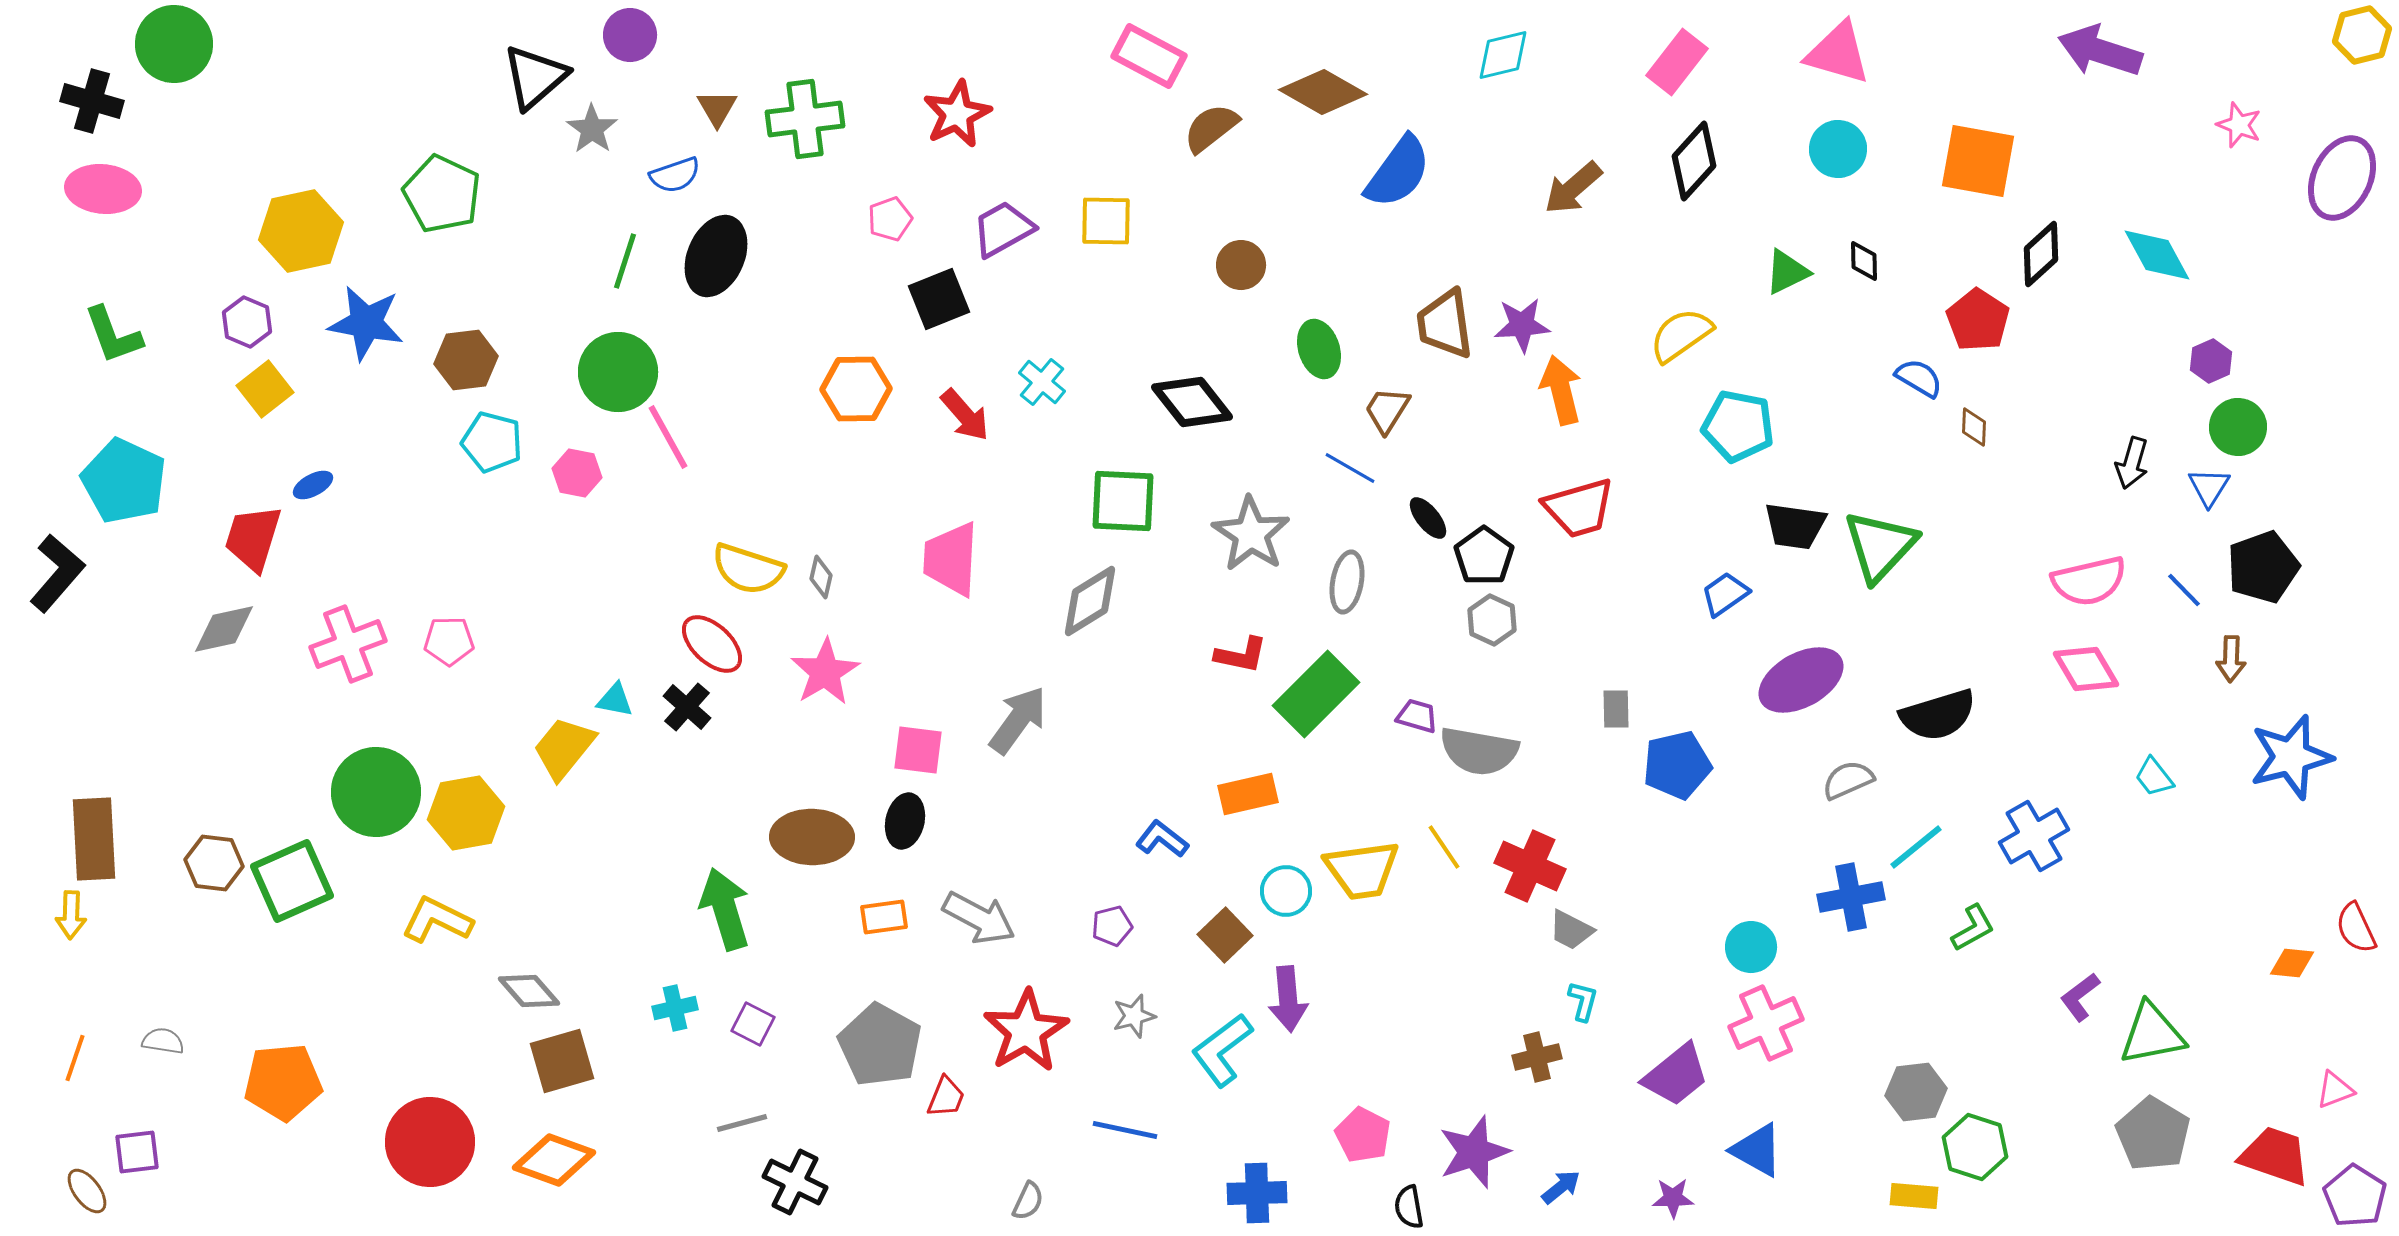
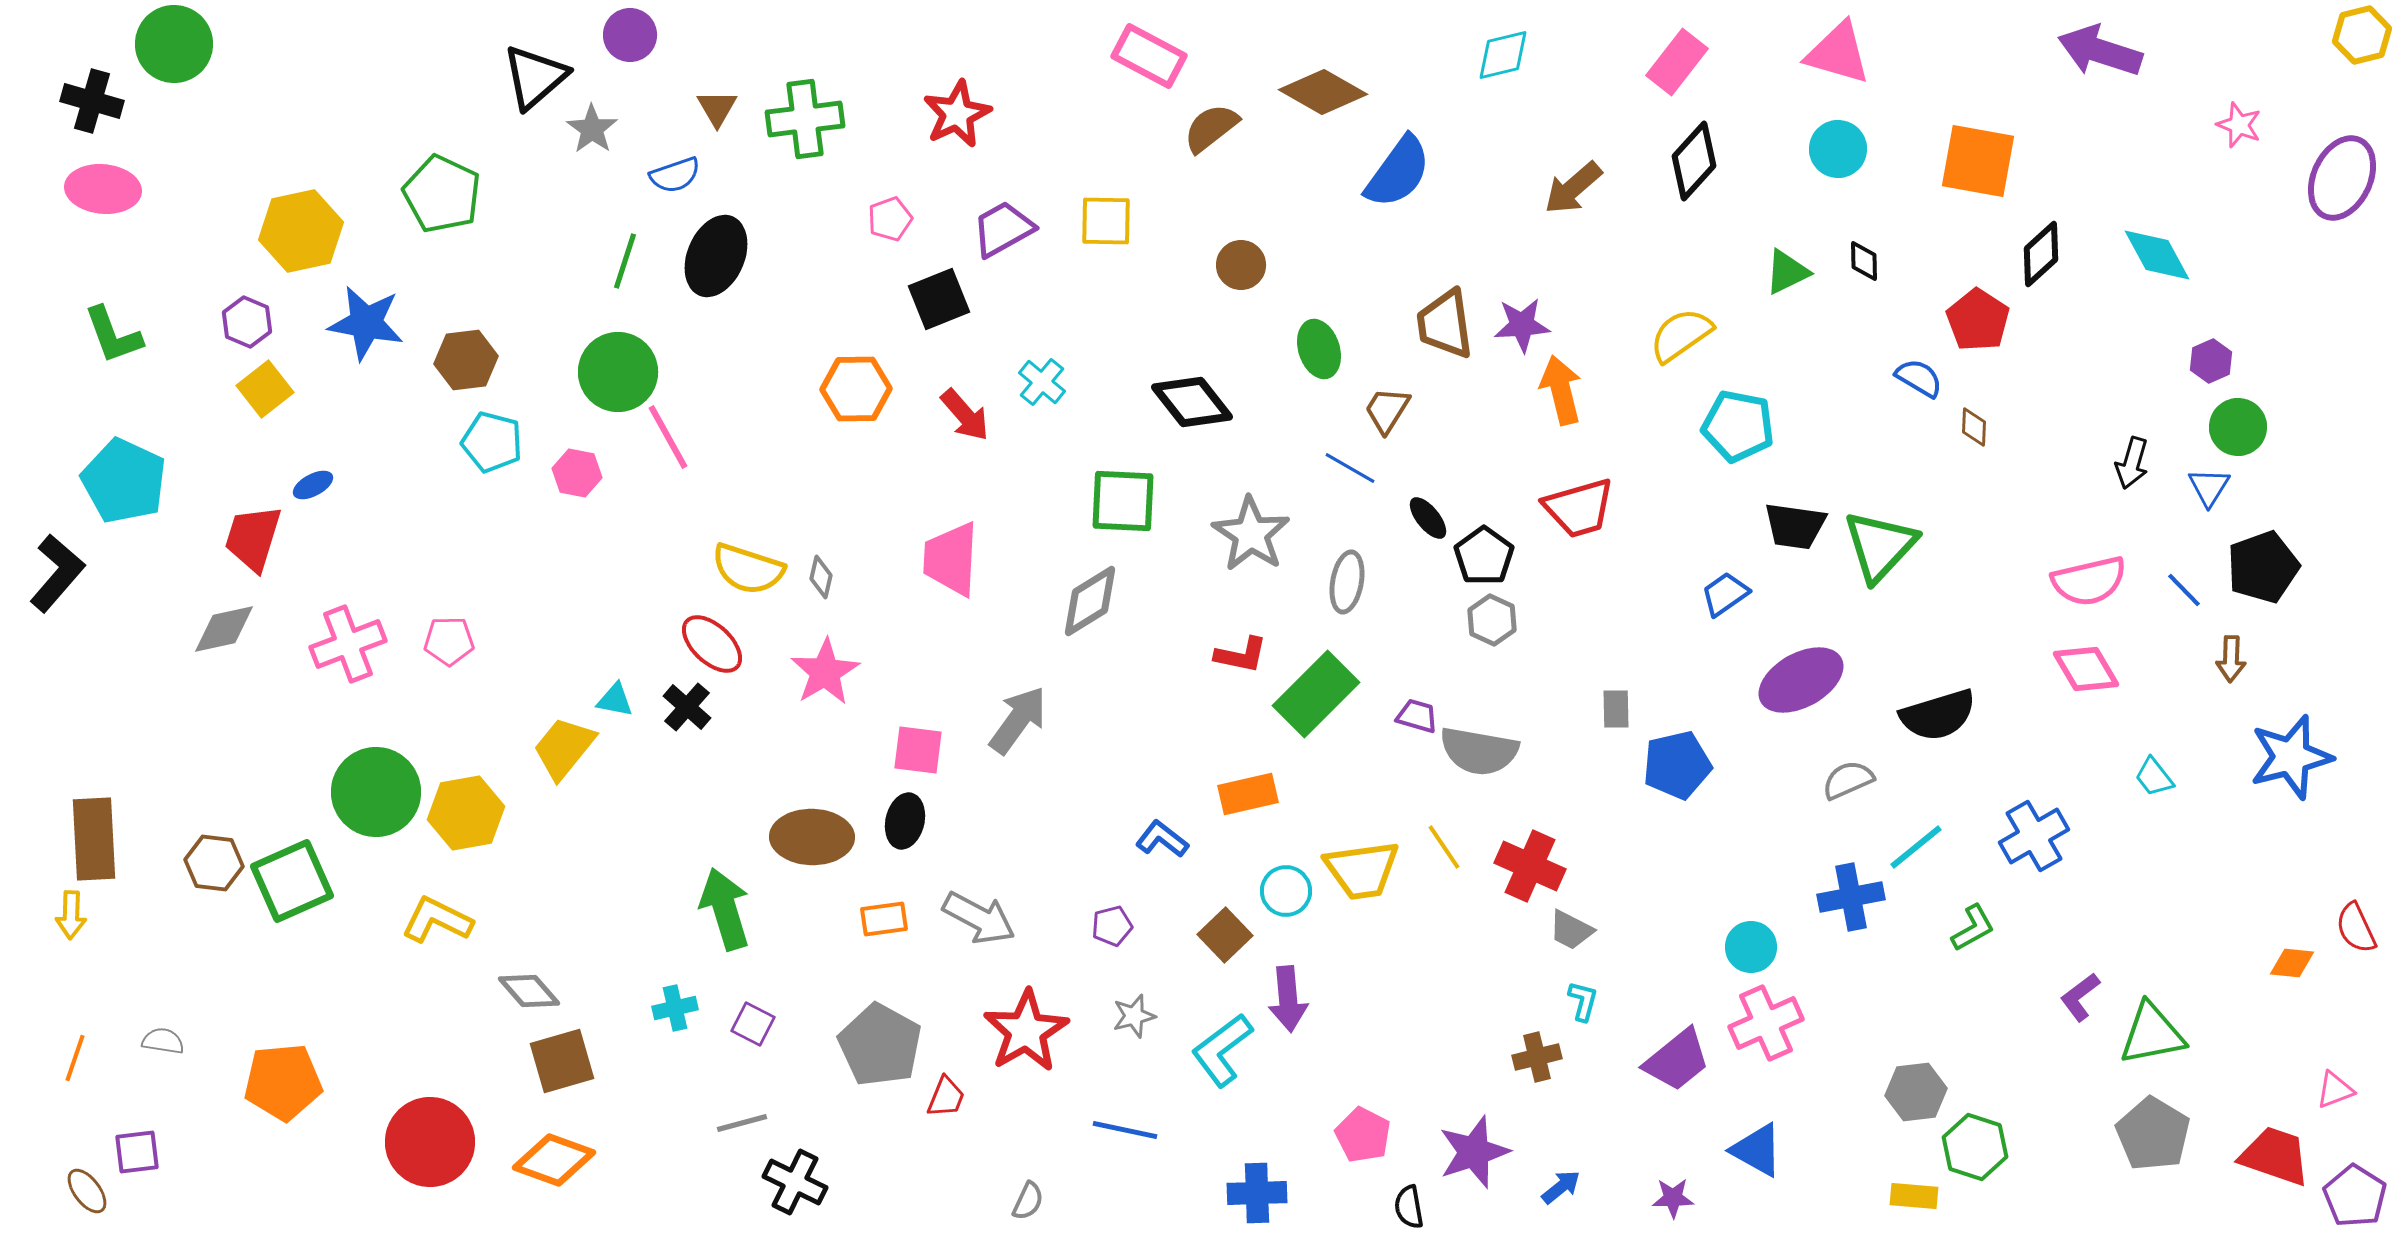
orange rectangle at (884, 917): moved 2 px down
purple trapezoid at (1676, 1075): moved 1 px right, 15 px up
